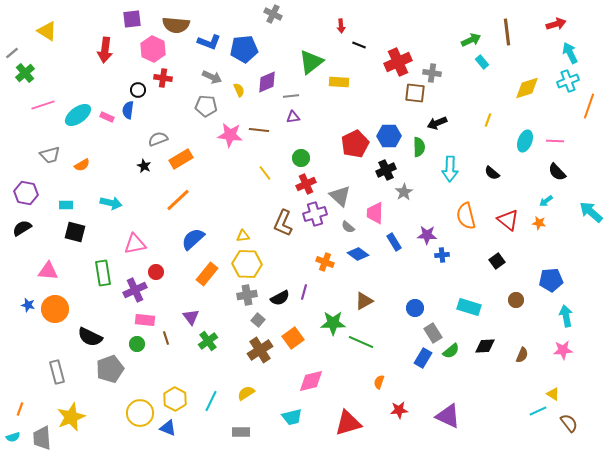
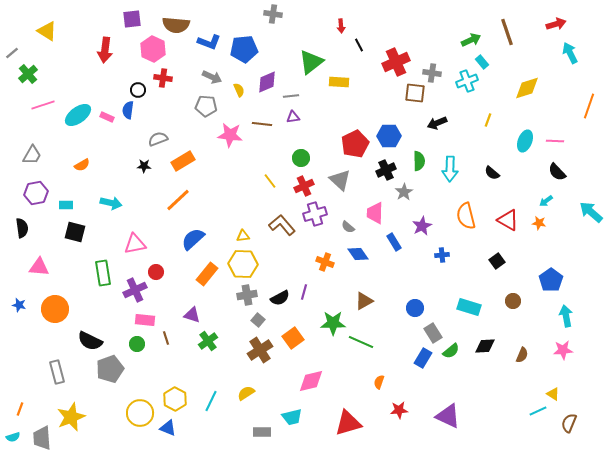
gray cross at (273, 14): rotated 18 degrees counterclockwise
brown line at (507, 32): rotated 12 degrees counterclockwise
black line at (359, 45): rotated 40 degrees clockwise
red cross at (398, 62): moved 2 px left
green cross at (25, 73): moved 3 px right, 1 px down
cyan cross at (568, 81): moved 101 px left
brown line at (259, 130): moved 3 px right, 6 px up
green semicircle at (419, 147): moved 14 px down
gray trapezoid at (50, 155): moved 18 px left; rotated 45 degrees counterclockwise
orange rectangle at (181, 159): moved 2 px right, 2 px down
black star at (144, 166): rotated 24 degrees counterclockwise
yellow line at (265, 173): moved 5 px right, 8 px down
red cross at (306, 184): moved 2 px left, 2 px down
purple hexagon at (26, 193): moved 10 px right; rotated 20 degrees counterclockwise
gray triangle at (340, 196): moved 16 px up
red triangle at (508, 220): rotated 10 degrees counterclockwise
brown L-shape at (283, 223): moved 1 px left, 2 px down; rotated 116 degrees clockwise
black semicircle at (22, 228): rotated 114 degrees clockwise
purple star at (427, 235): moved 5 px left, 9 px up; rotated 30 degrees counterclockwise
blue diamond at (358, 254): rotated 20 degrees clockwise
yellow hexagon at (247, 264): moved 4 px left
pink triangle at (48, 271): moved 9 px left, 4 px up
blue pentagon at (551, 280): rotated 30 degrees counterclockwise
brown circle at (516, 300): moved 3 px left, 1 px down
blue star at (28, 305): moved 9 px left
purple triangle at (191, 317): moved 1 px right, 2 px up; rotated 36 degrees counterclockwise
black semicircle at (90, 337): moved 4 px down
brown semicircle at (569, 423): rotated 120 degrees counterclockwise
gray rectangle at (241, 432): moved 21 px right
